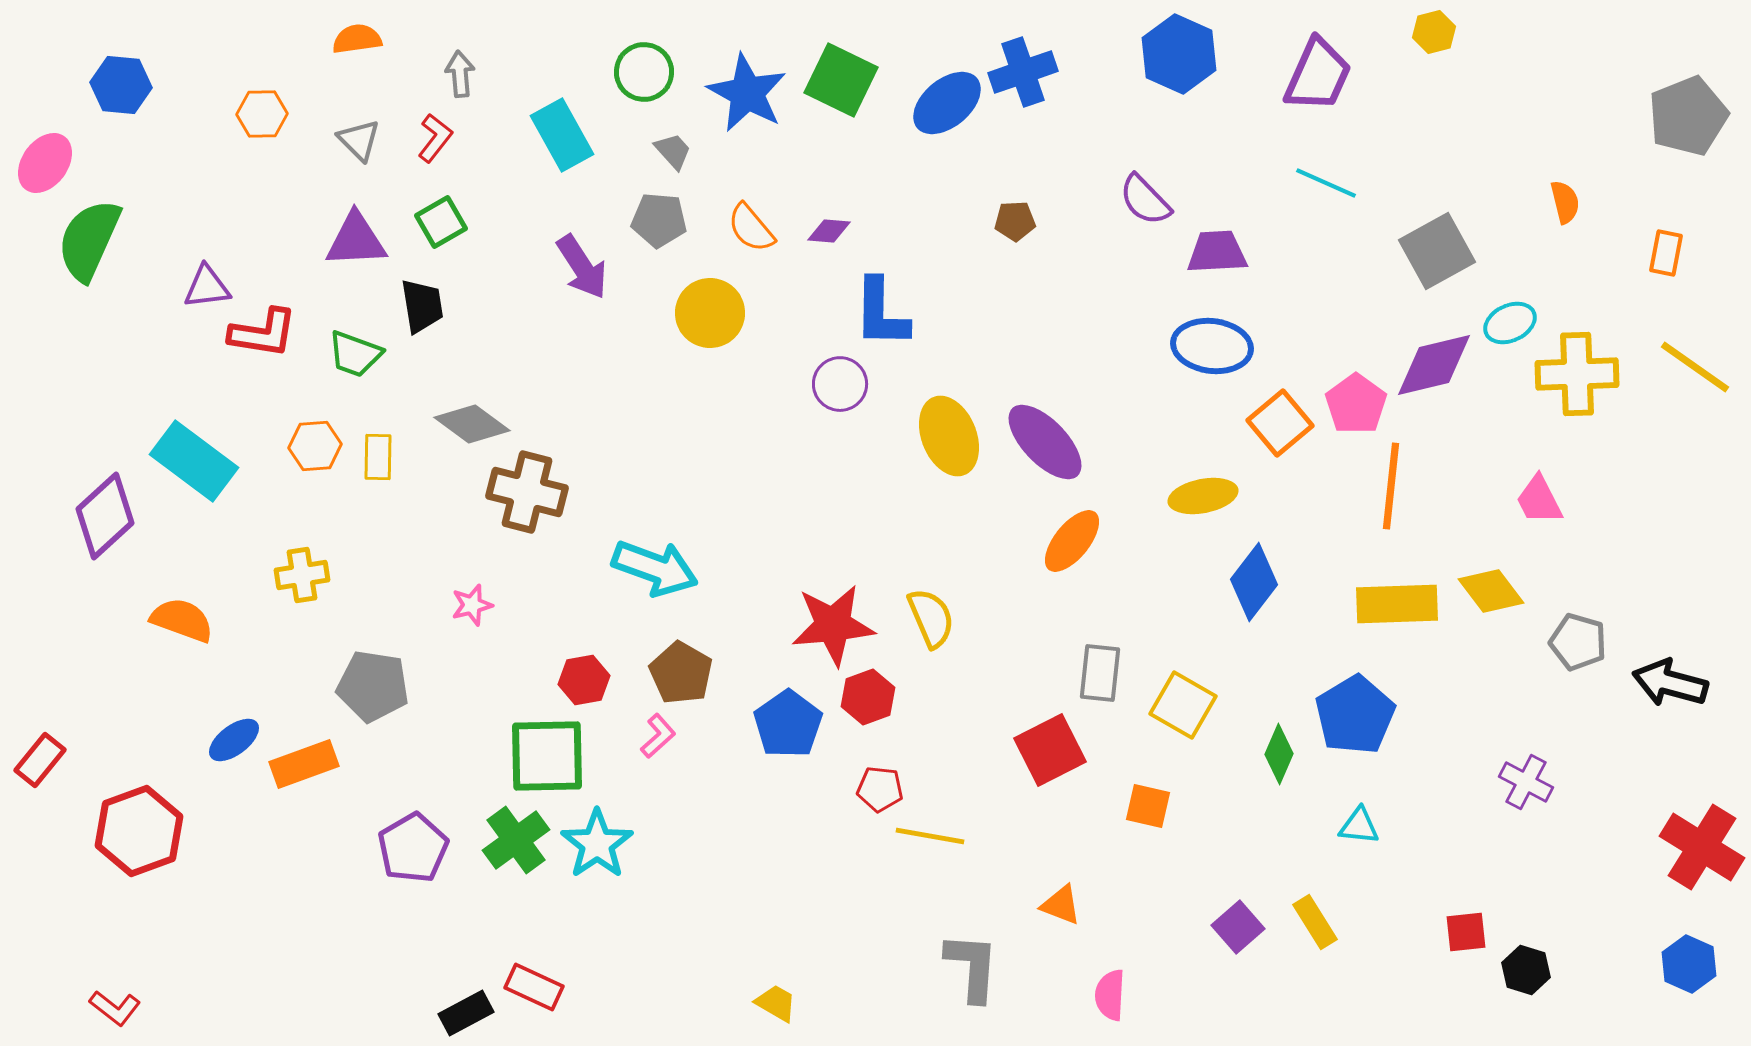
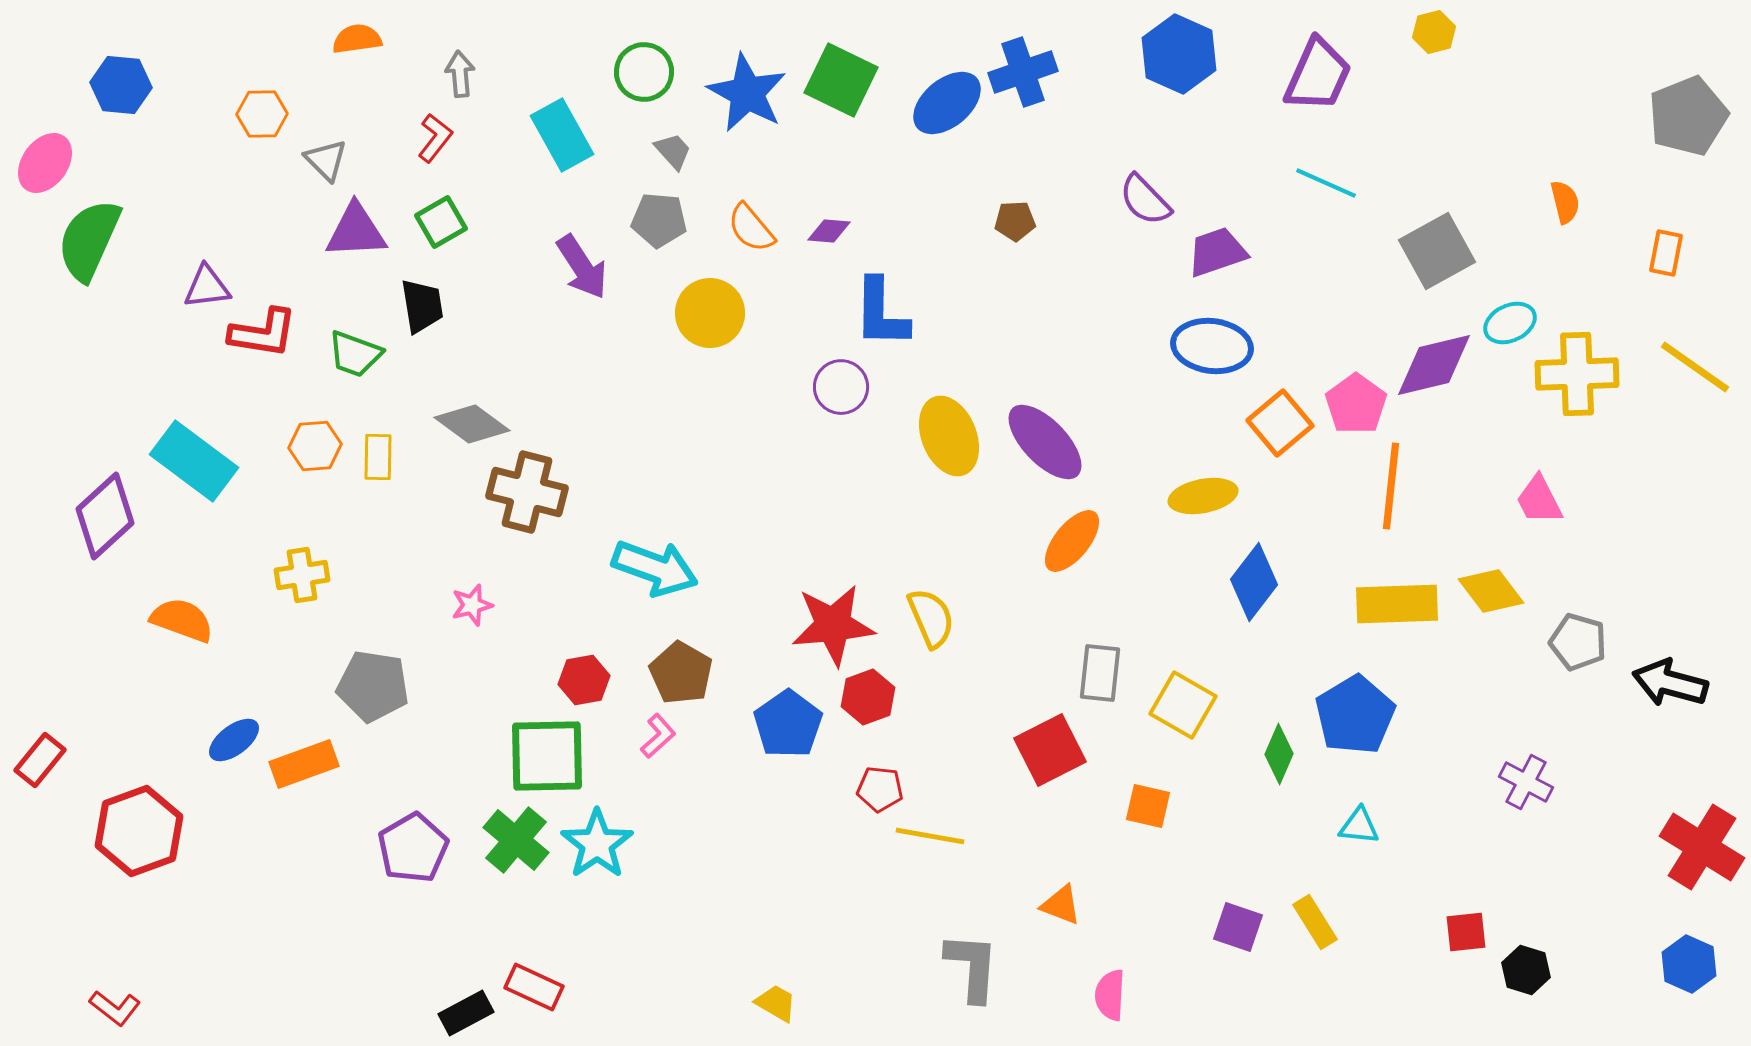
gray triangle at (359, 140): moved 33 px left, 20 px down
purple triangle at (356, 240): moved 9 px up
purple trapezoid at (1217, 252): rotated 16 degrees counterclockwise
purple circle at (840, 384): moved 1 px right, 3 px down
green cross at (516, 840): rotated 14 degrees counterclockwise
purple square at (1238, 927): rotated 30 degrees counterclockwise
